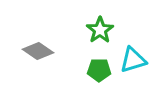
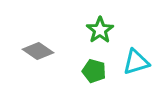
cyan triangle: moved 3 px right, 2 px down
green pentagon: moved 5 px left, 1 px down; rotated 15 degrees clockwise
